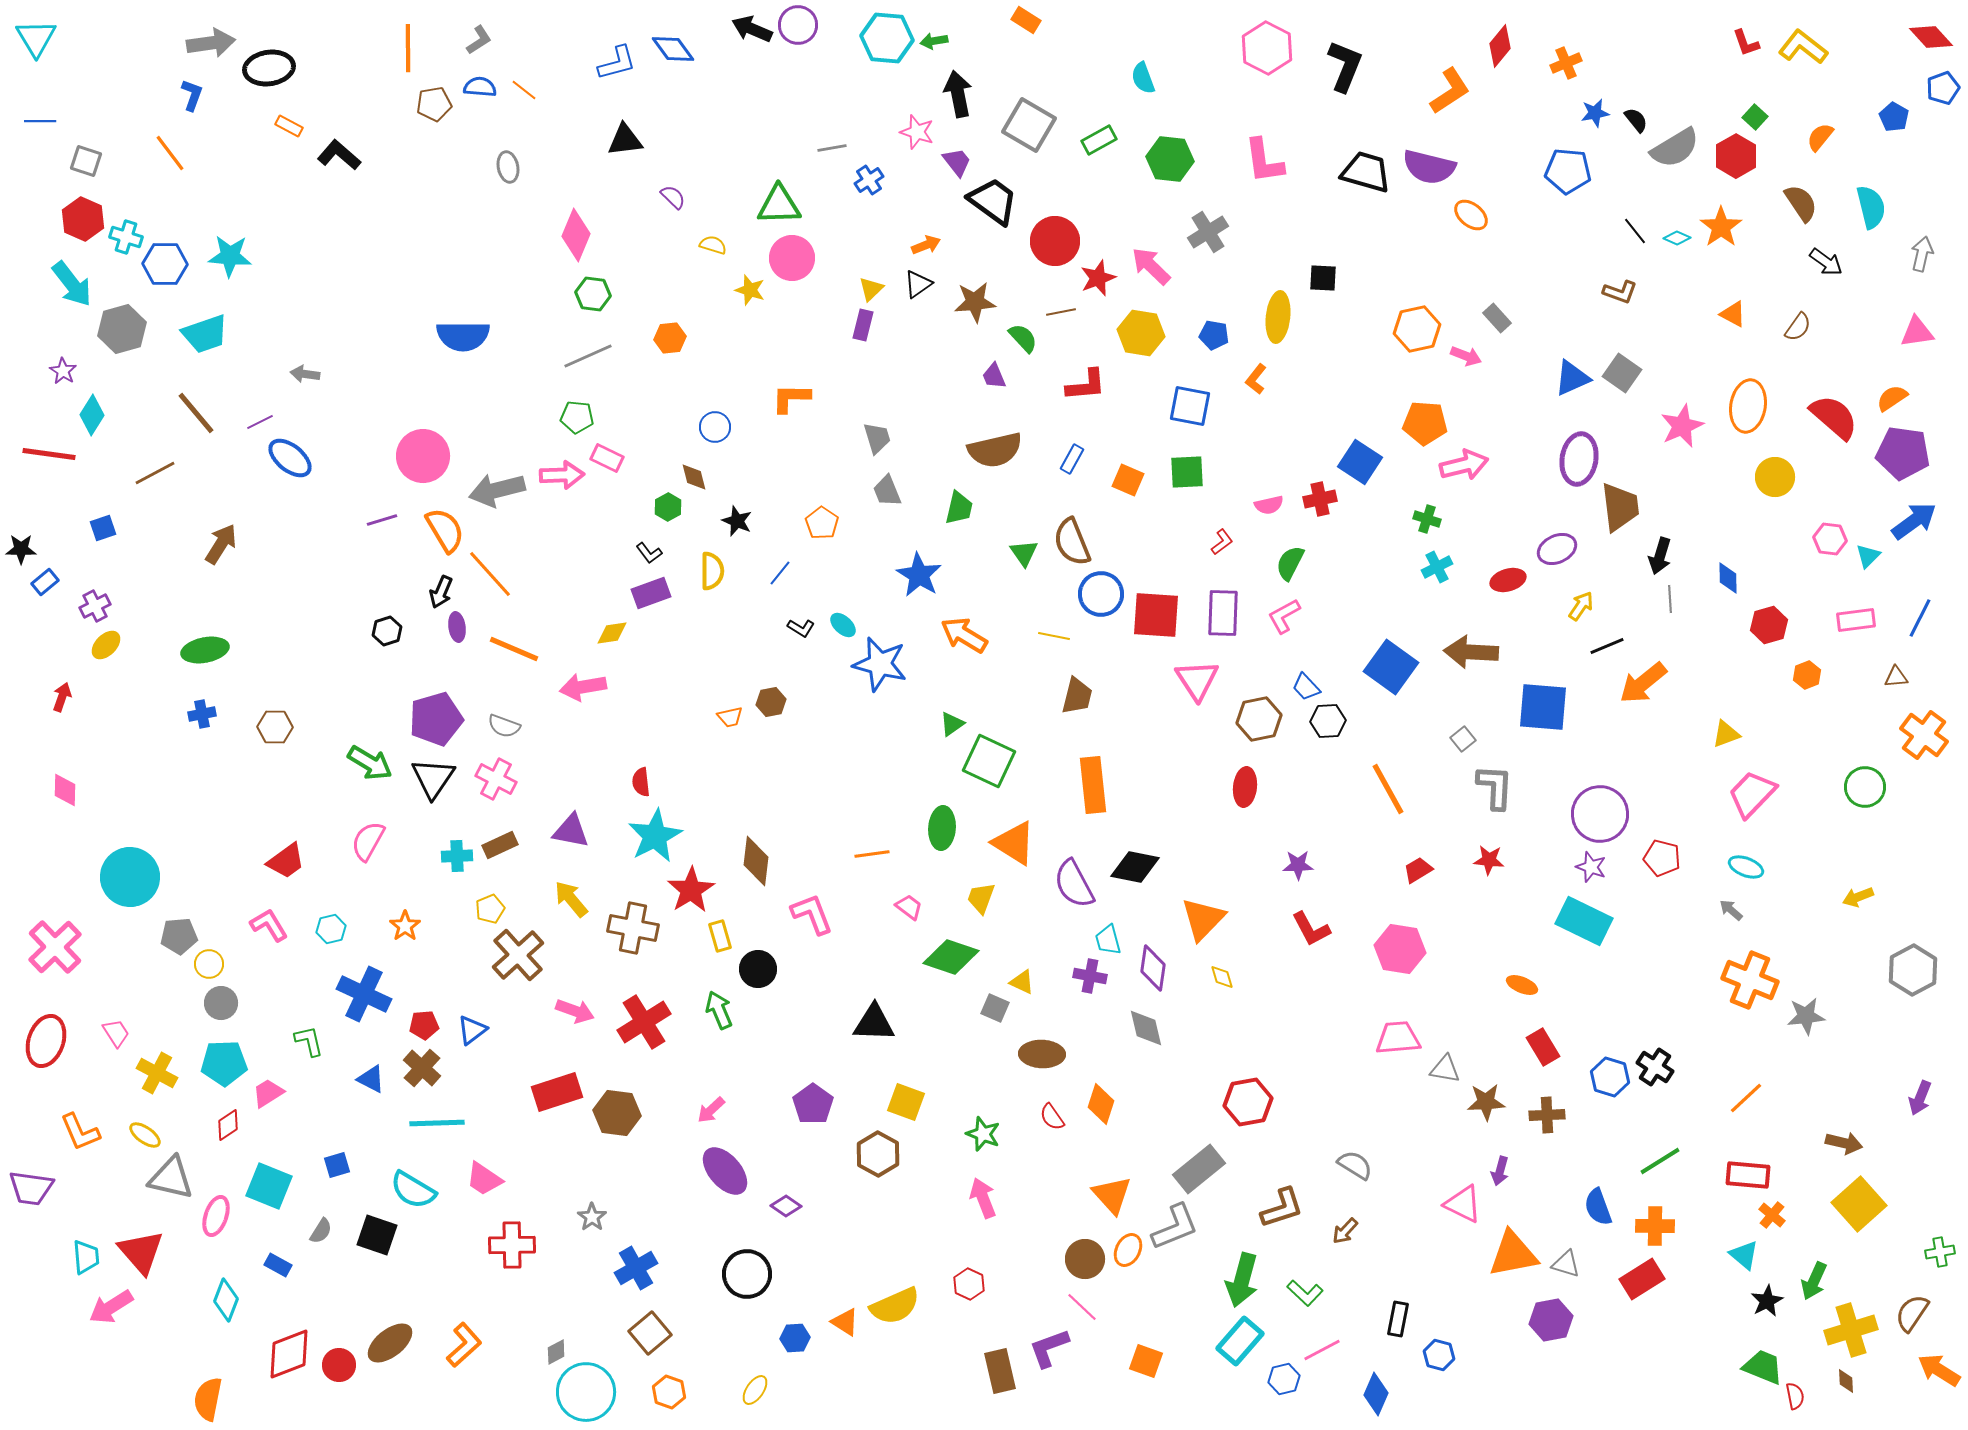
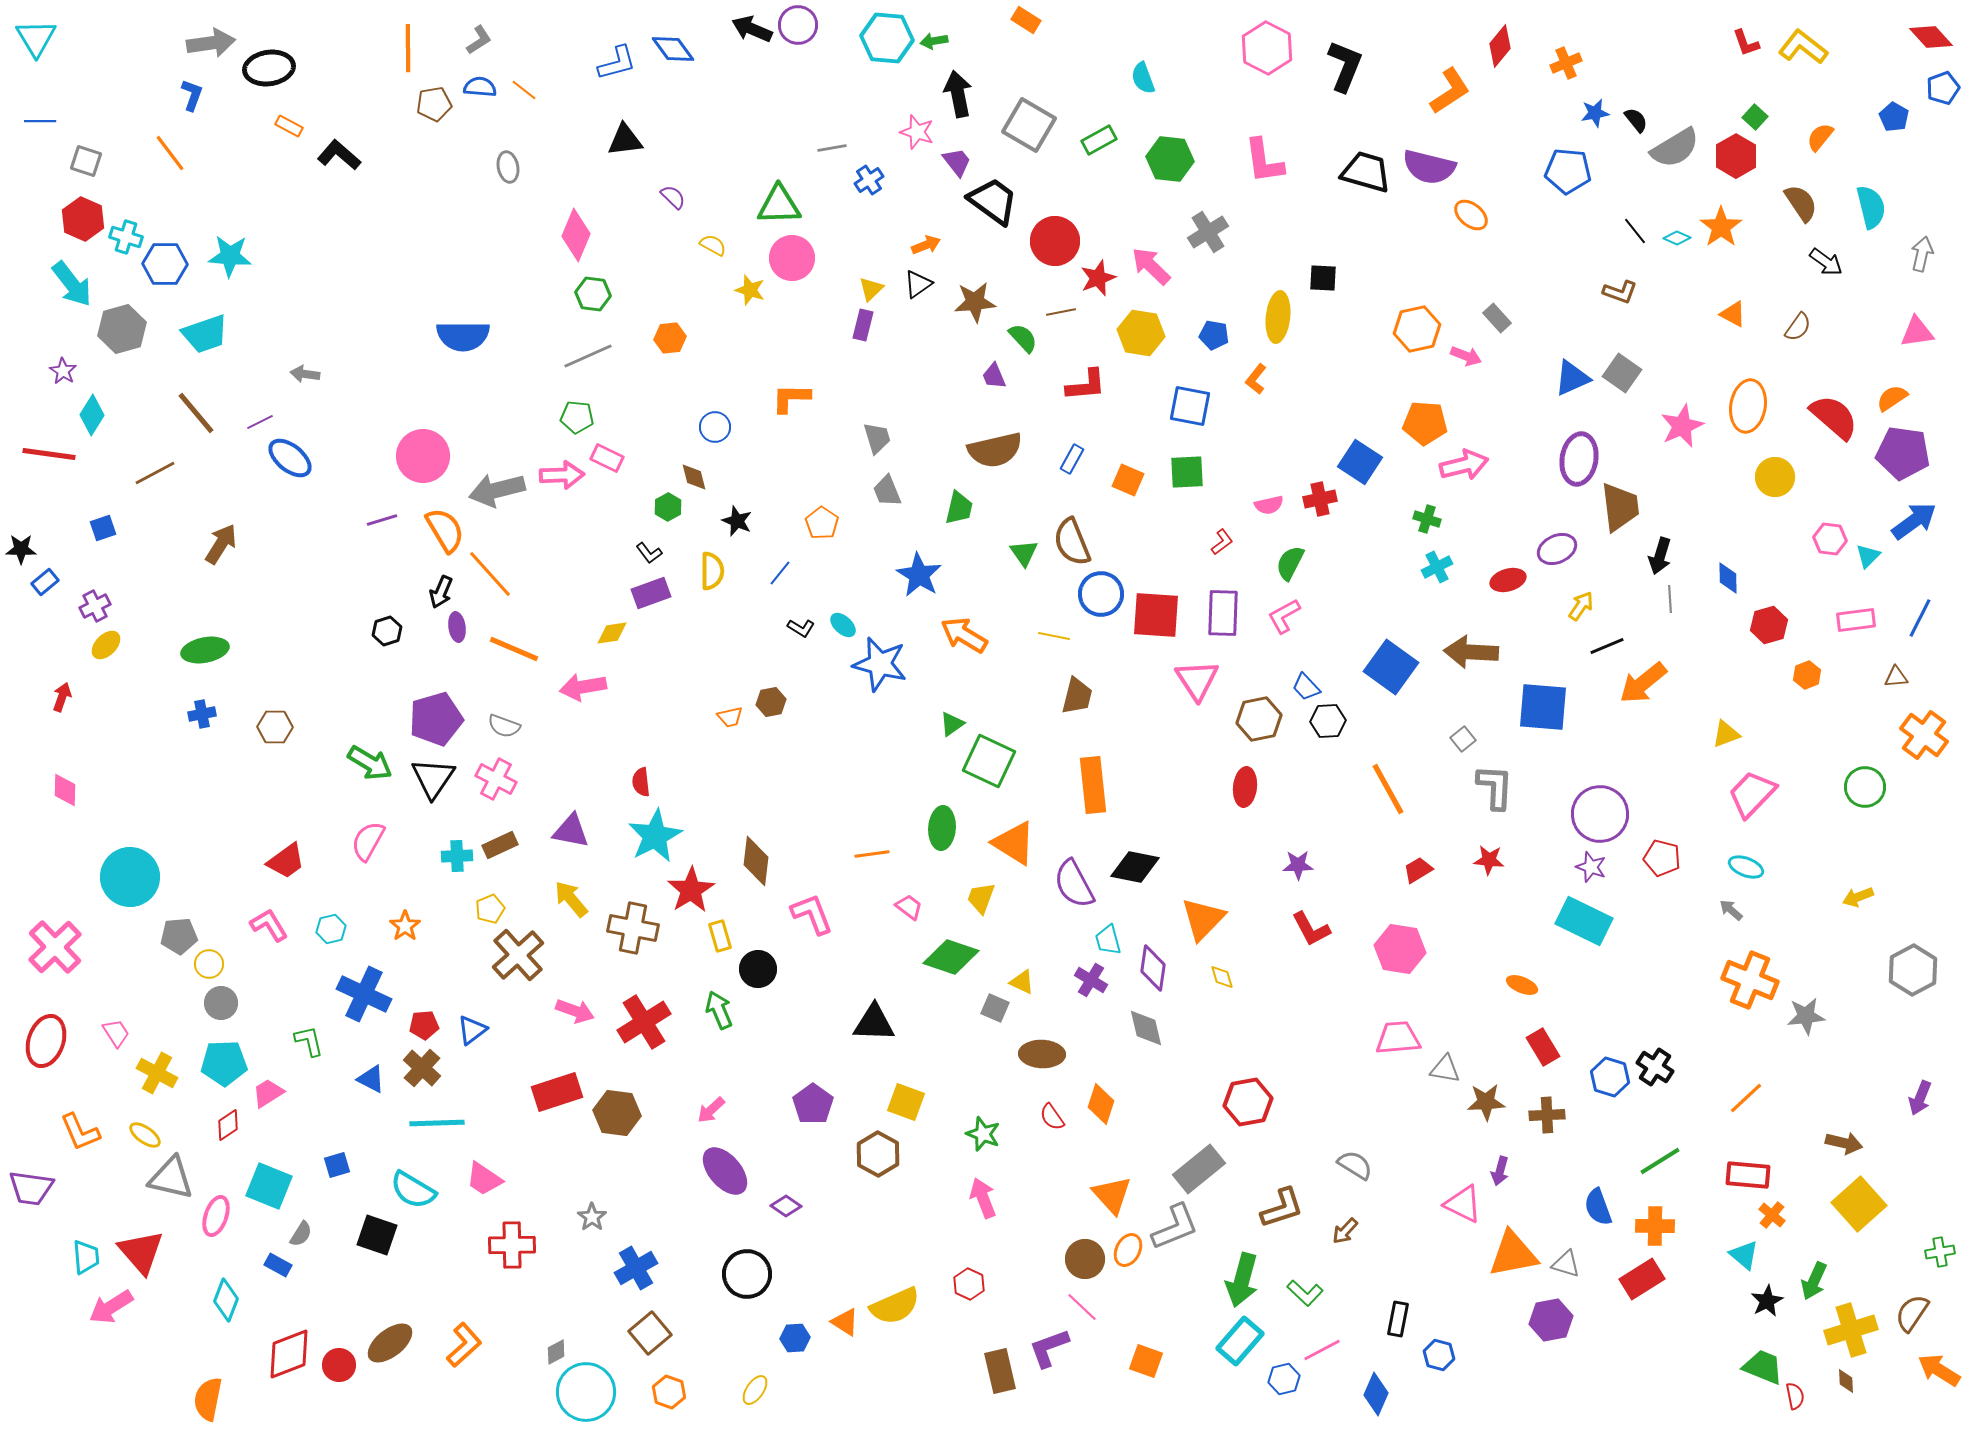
yellow semicircle at (713, 245): rotated 12 degrees clockwise
purple cross at (1090, 976): moved 1 px right, 4 px down; rotated 20 degrees clockwise
gray semicircle at (321, 1231): moved 20 px left, 3 px down
